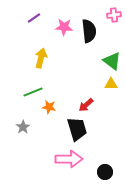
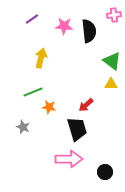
purple line: moved 2 px left, 1 px down
pink star: moved 1 px up
gray star: rotated 16 degrees counterclockwise
